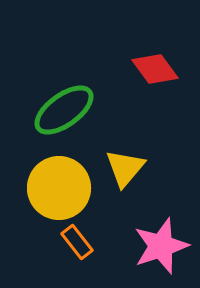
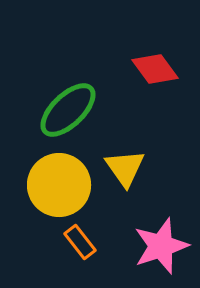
green ellipse: moved 4 px right; rotated 8 degrees counterclockwise
yellow triangle: rotated 15 degrees counterclockwise
yellow circle: moved 3 px up
orange rectangle: moved 3 px right
